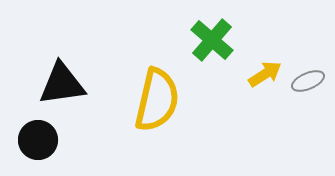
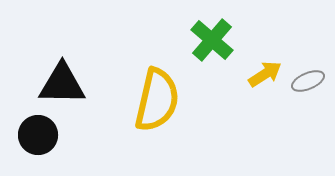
black triangle: rotated 9 degrees clockwise
black circle: moved 5 px up
